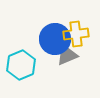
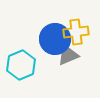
yellow cross: moved 2 px up
gray triangle: moved 1 px right
